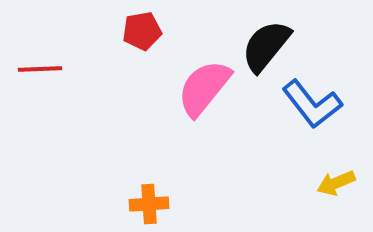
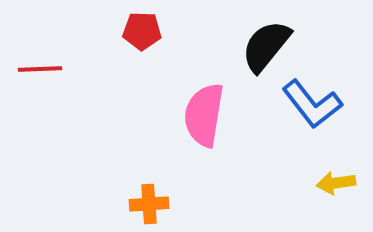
red pentagon: rotated 12 degrees clockwise
pink semicircle: moved 27 px down; rotated 30 degrees counterclockwise
yellow arrow: rotated 15 degrees clockwise
